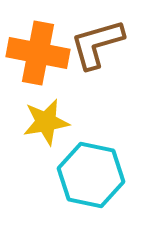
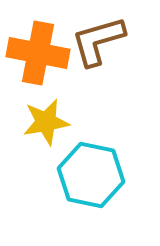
brown L-shape: moved 1 px right, 3 px up
